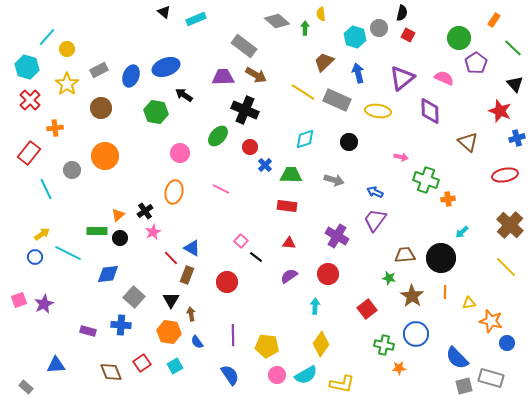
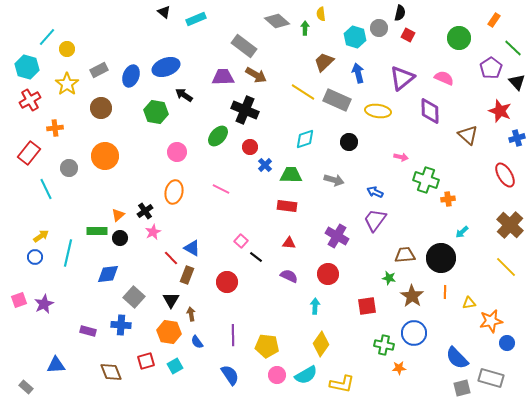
black semicircle at (402, 13): moved 2 px left
purple pentagon at (476, 63): moved 15 px right, 5 px down
black triangle at (515, 84): moved 2 px right, 2 px up
red cross at (30, 100): rotated 15 degrees clockwise
brown triangle at (468, 142): moved 7 px up
pink circle at (180, 153): moved 3 px left, 1 px up
gray circle at (72, 170): moved 3 px left, 2 px up
red ellipse at (505, 175): rotated 70 degrees clockwise
yellow arrow at (42, 234): moved 1 px left, 2 px down
cyan line at (68, 253): rotated 76 degrees clockwise
purple semicircle at (289, 276): rotated 60 degrees clockwise
red square at (367, 309): moved 3 px up; rotated 30 degrees clockwise
orange star at (491, 321): rotated 25 degrees counterclockwise
blue circle at (416, 334): moved 2 px left, 1 px up
red square at (142, 363): moved 4 px right, 2 px up; rotated 18 degrees clockwise
gray square at (464, 386): moved 2 px left, 2 px down
